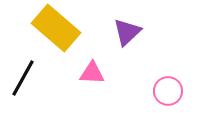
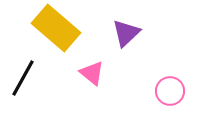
purple triangle: moved 1 px left, 1 px down
pink triangle: rotated 36 degrees clockwise
pink circle: moved 2 px right
